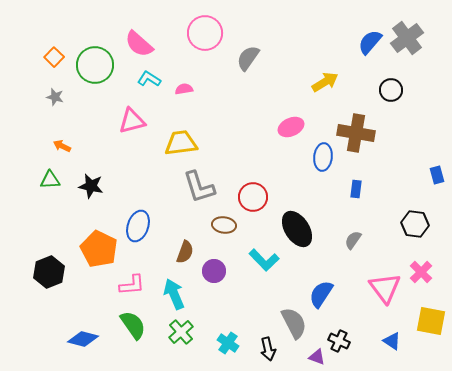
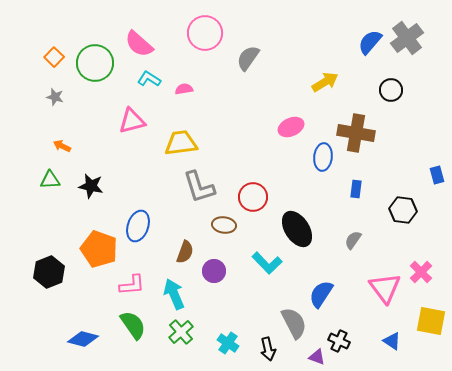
green circle at (95, 65): moved 2 px up
black hexagon at (415, 224): moved 12 px left, 14 px up
orange pentagon at (99, 249): rotated 6 degrees counterclockwise
cyan L-shape at (264, 260): moved 3 px right, 3 px down
